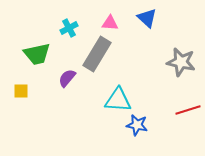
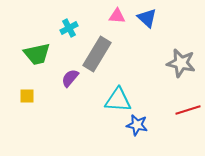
pink triangle: moved 7 px right, 7 px up
gray star: moved 1 px down
purple semicircle: moved 3 px right
yellow square: moved 6 px right, 5 px down
